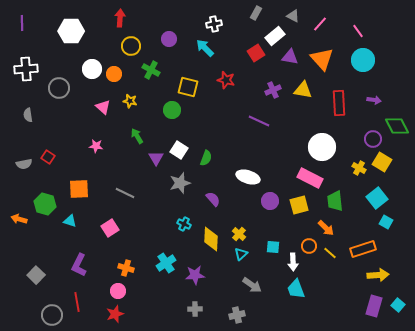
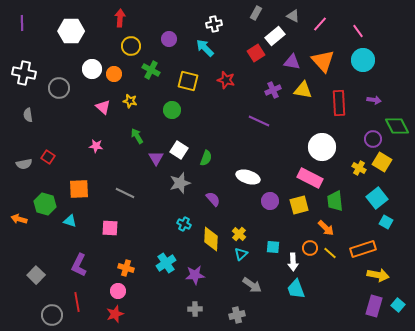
purple triangle at (290, 57): moved 2 px right, 5 px down
orange triangle at (322, 59): moved 1 px right, 2 px down
white cross at (26, 69): moved 2 px left, 4 px down; rotated 15 degrees clockwise
yellow square at (188, 87): moved 6 px up
pink square at (110, 228): rotated 36 degrees clockwise
orange circle at (309, 246): moved 1 px right, 2 px down
yellow arrow at (378, 275): rotated 15 degrees clockwise
